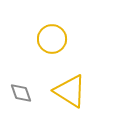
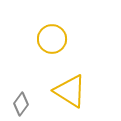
gray diamond: moved 11 px down; rotated 55 degrees clockwise
